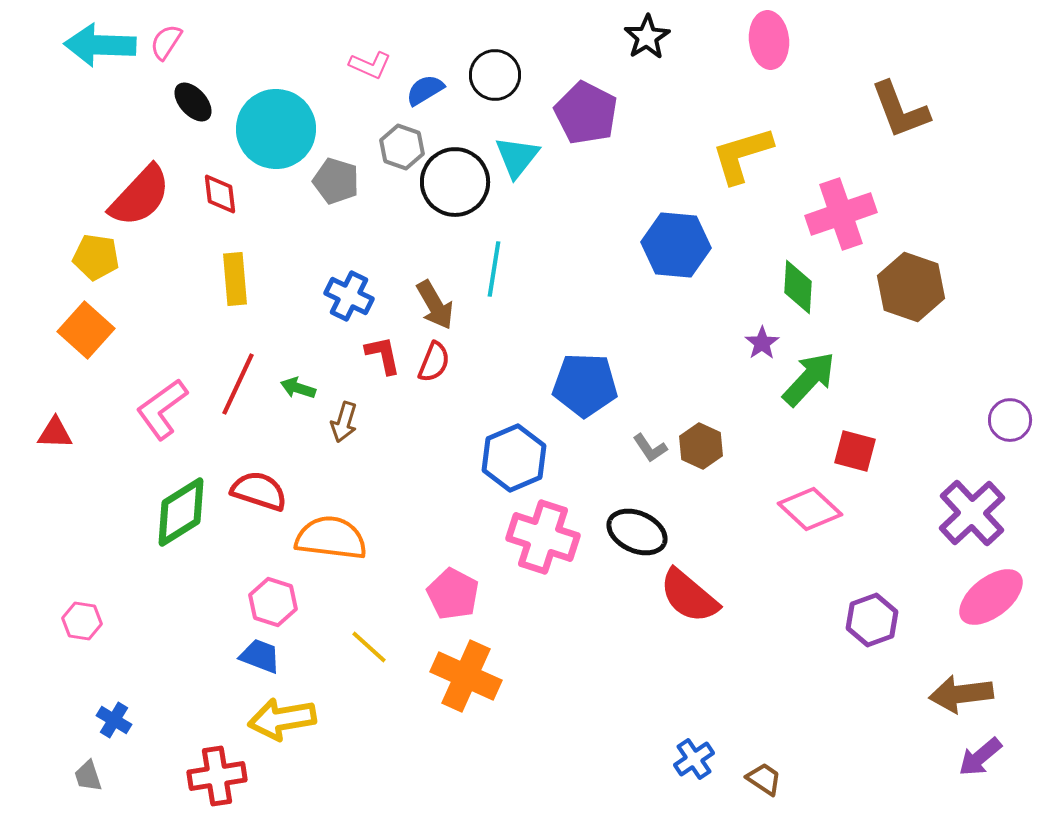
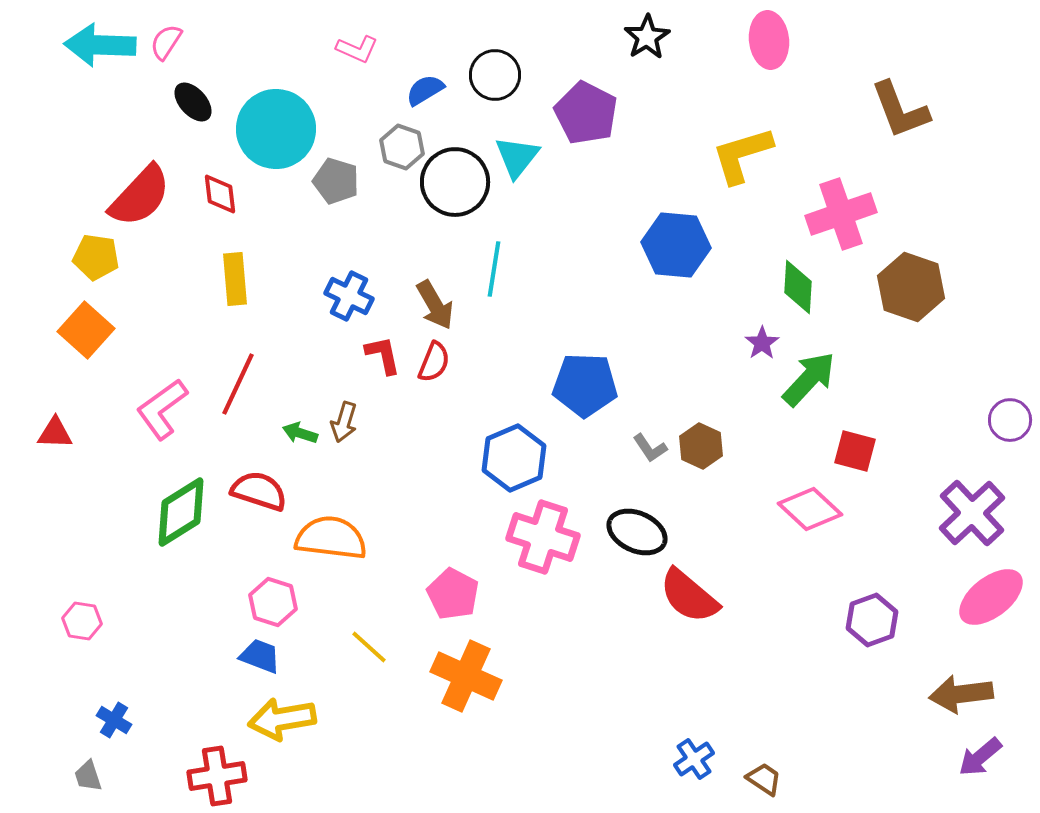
pink L-shape at (370, 65): moved 13 px left, 16 px up
green arrow at (298, 388): moved 2 px right, 45 px down
